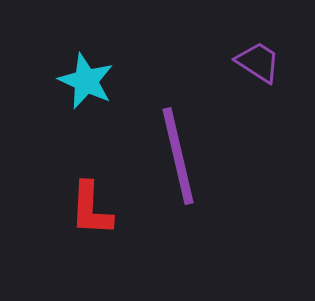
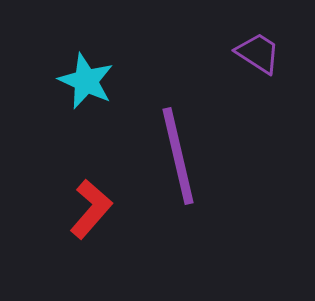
purple trapezoid: moved 9 px up
red L-shape: rotated 142 degrees counterclockwise
